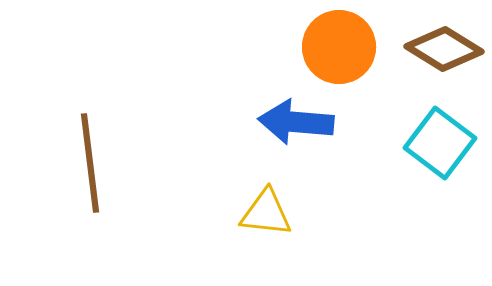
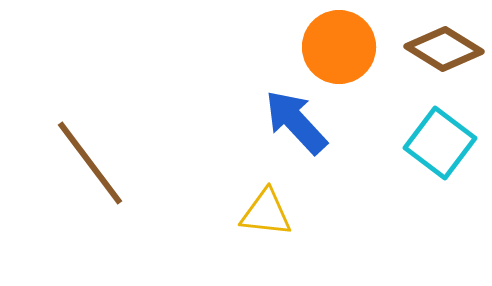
blue arrow: rotated 42 degrees clockwise
brown line: rotated 30 degrees counterclockwise
